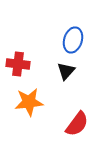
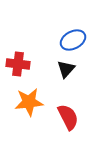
blue ellipse: rotated 45 degrees clockwise
black triangle: moved 2 px up
red semicircle: moved 9 px left, 7 px up; rotated 64 degrees counterclockwise
